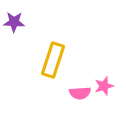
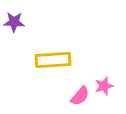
yellow rectangle: rotated 68 degrees clockwise
pink semicircle: moved 3 px down; rotated 45 degrees counterclockwise
